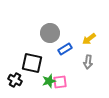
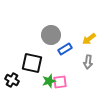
gray circle: moved 1 px right, 2 px down
black cross: moved 3 px left
